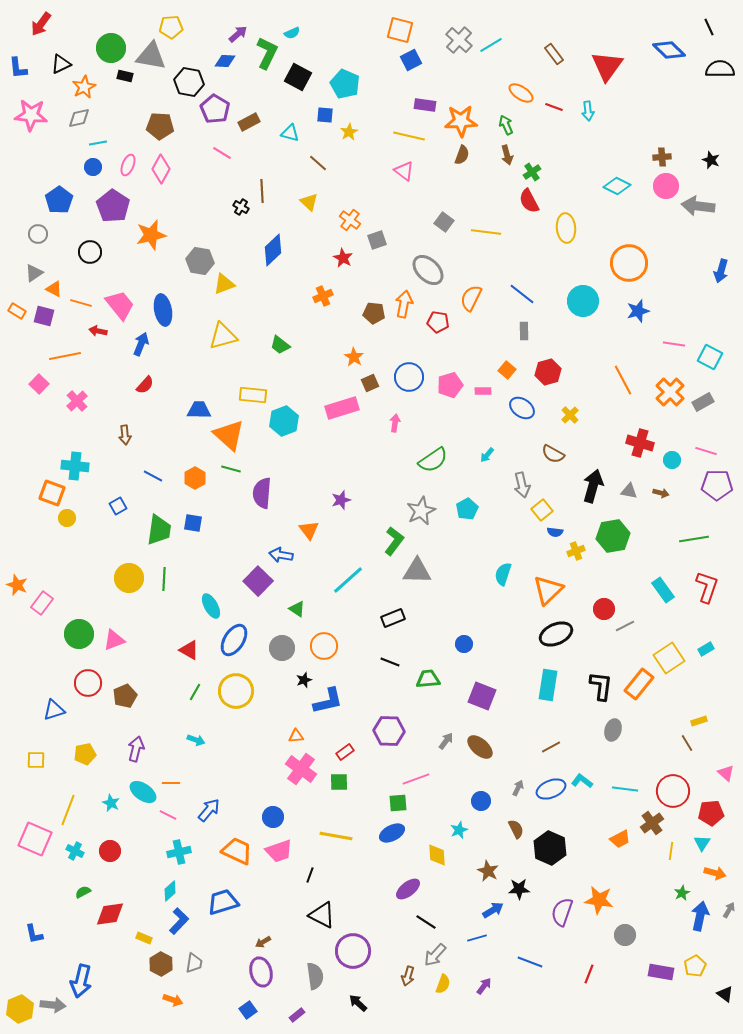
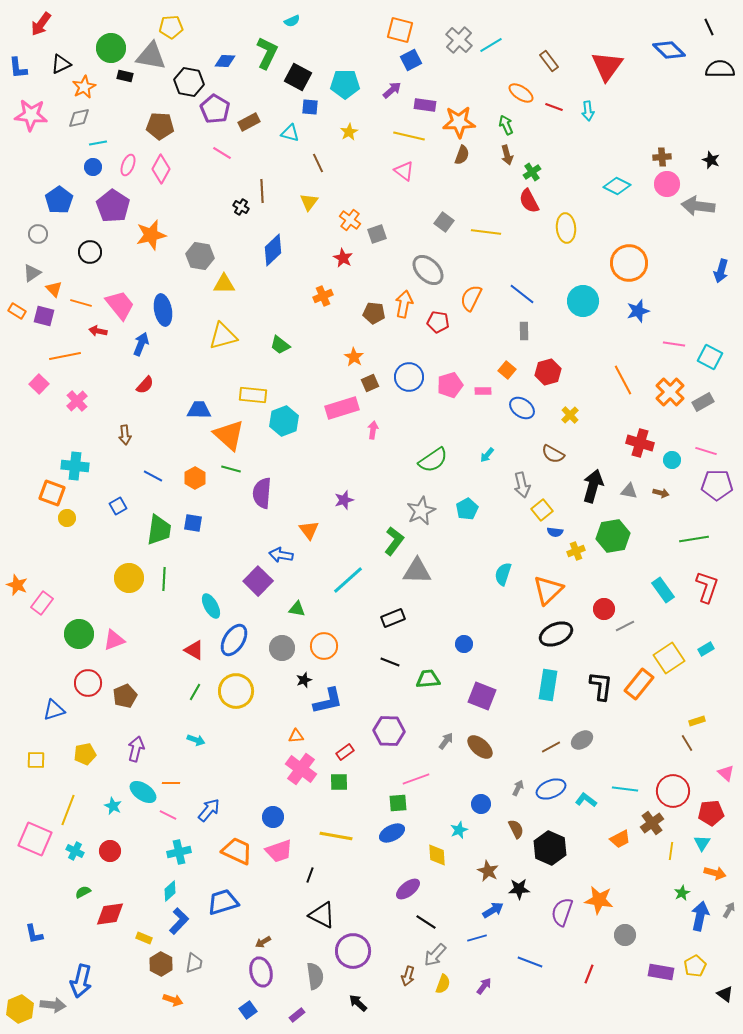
cyan semicircle at (292, 33): moved 12 px up
purple arrow at (238, 34): moved 154 px right, 56 px down
brown rectangle at (554, 54): moved 5 px left, 7 px down
cyan pentagon at (345, 84): rotated 24 degrees counterclockwise
blue square at (325, 115): moved 15 px left, 8 px up
orange star at (461, 121): moved 2 px left, 1 px down
brown line at (318, 163): rotated 24 degrees clockwise
pink circle at (666, 186): moved 1 px right, 2 px up
yellow triangle at (309, 202): rotated 24 degrees clockwise
gray square at (377, 240): moved 6 px up
gray hexagon at (200, 261): moved 5 px up
gray triangle at (34, 273): moved 2 px left
yellow triangle at (224, 284): rotated 20 degrees clockwise
orange triangle at (54, 289): rotated 18 degrees clockwise
pink arrow at (395, 423): moved 22 px left, 7 px down
purple star at (341, 500): moved 3 px right
green triangle at (297, 609): rotated 24 degrees counterclockwise
red triangle at (189, 650): moved 5 px right
yellow rectangle at (699, 721): moved 2 px left
gray ellipse at (613, 730): moved 31 px left, 10 px down; rotated 40 degrees clockwise
cyan L-shape at (582, 781): moved 4 px right, 19 px down
blue circle at (481, 801): moved 3 px down
cyan star at (111, 803): moved 2 px right, 3 px down
